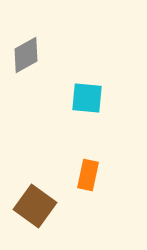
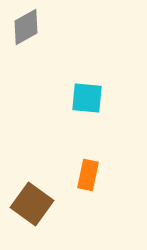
gray diamond: moved 28 px up
brown square: moved 3 px left, 2 px up
